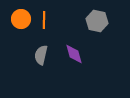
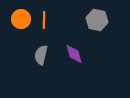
gray hexagon: moved 1 px up
